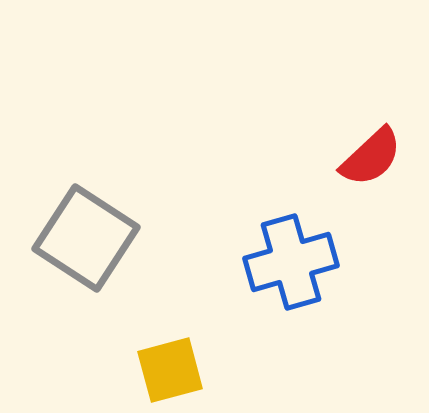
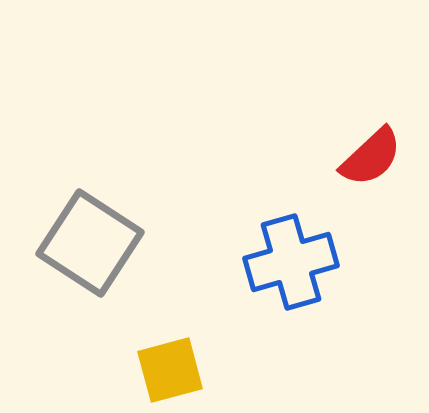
gray square: moved 4 px right, 5 px down
